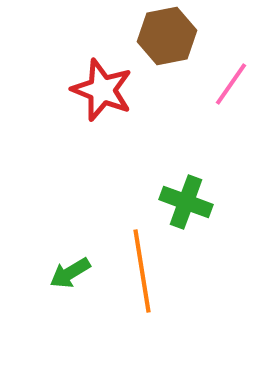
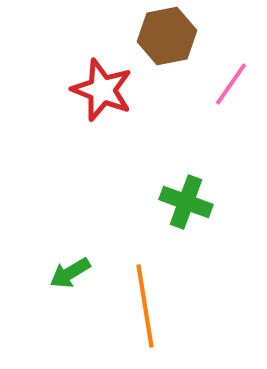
orange line: moved 3 px right, 35 px down
